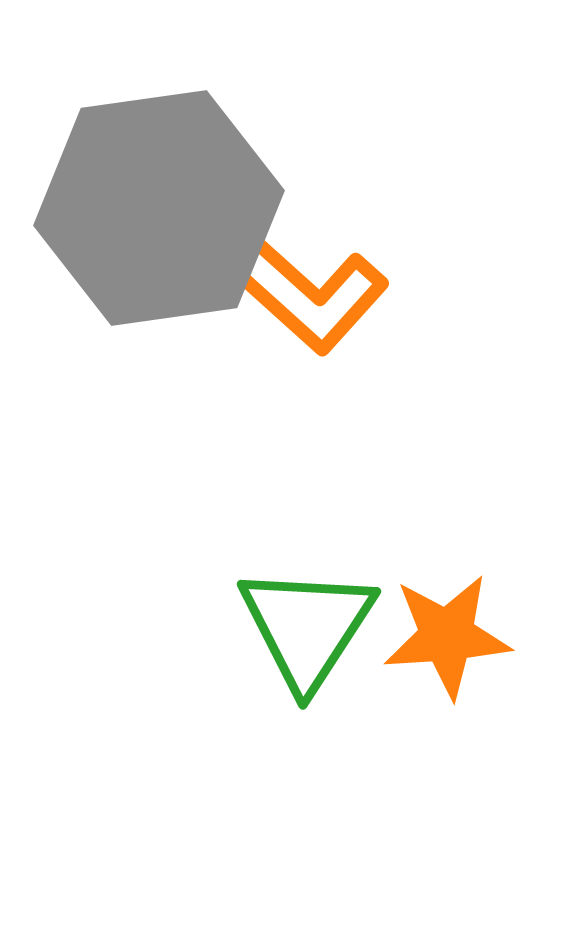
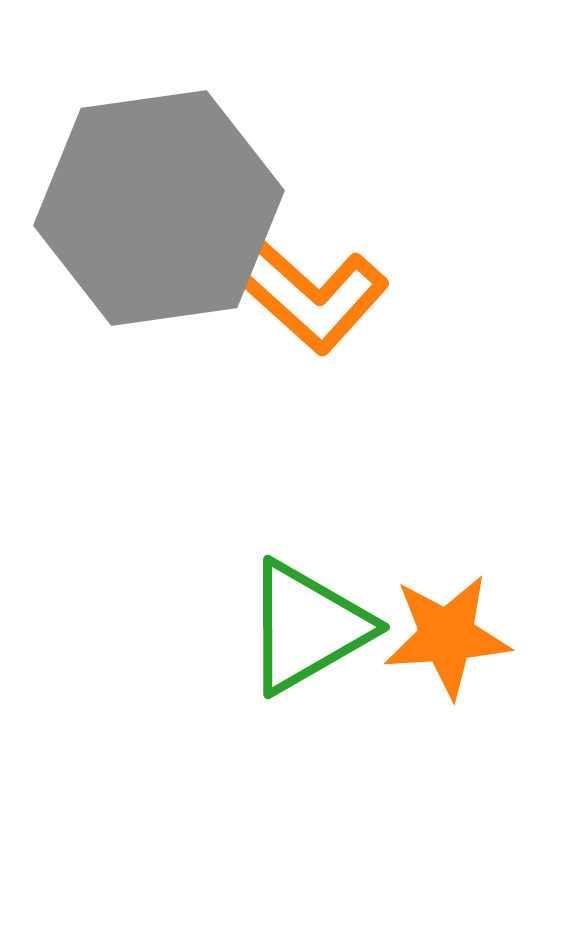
green triangle: rotated 27 degrees clockwise
